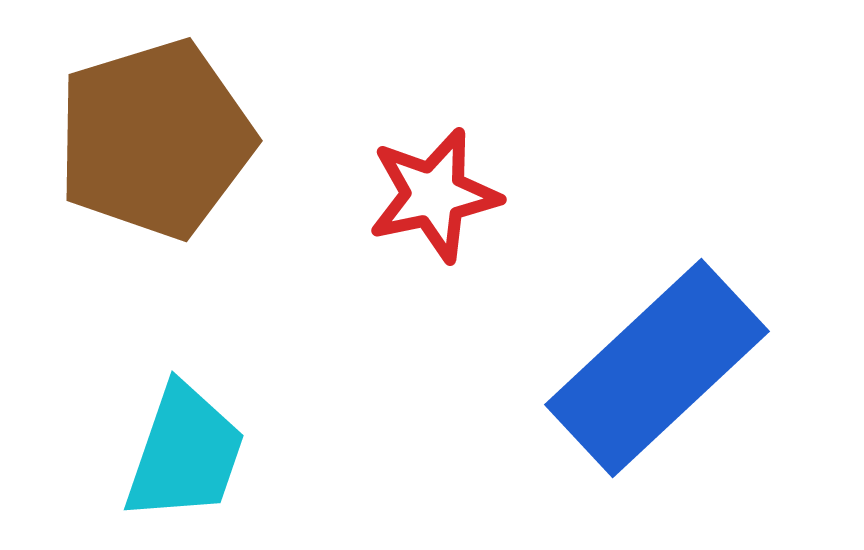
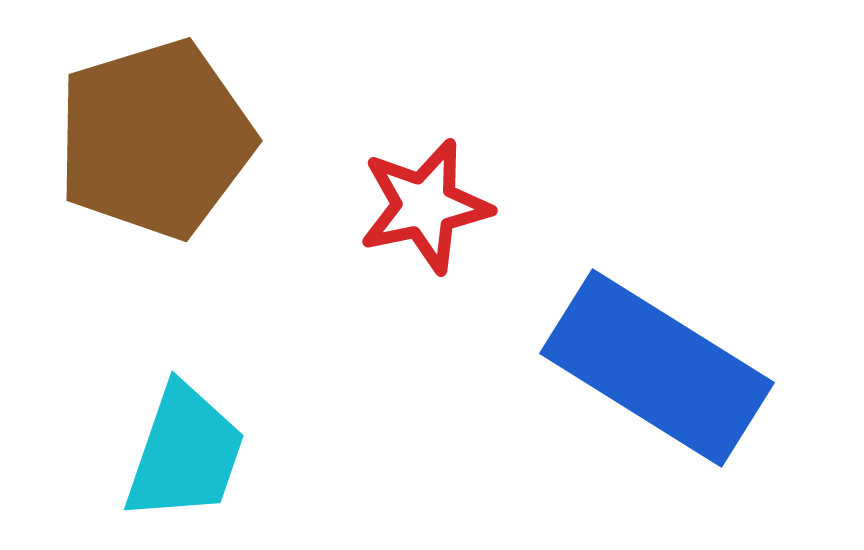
red star: moved 9 px left, 11 px down
blue rectangle: rotated 75 degrees clockwise
